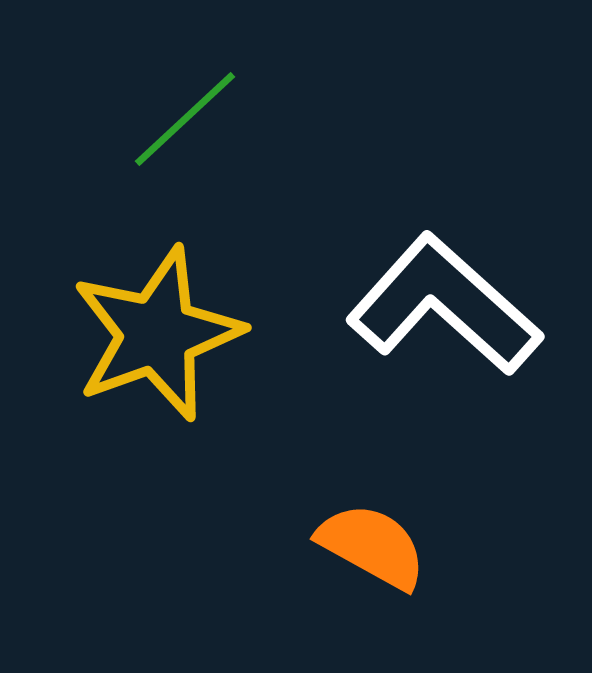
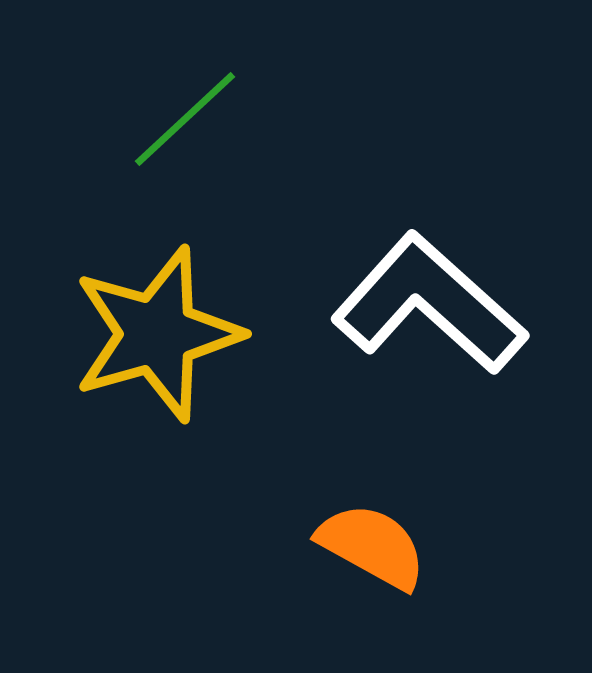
white L-shape: moved 15 px left, 1 px up
yellow star: rotated 4 degrees clockwise
